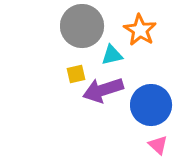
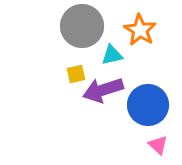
blue circle: moved 3 px left
